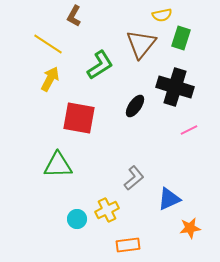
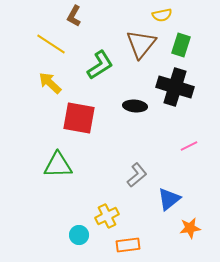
green rectangle: moved 7 px down
yellow line: moved 3 px right
yellow arrow: moved 4 px down; rotated 75 degrees counterclockwise
black ellipse: rotated 60 degrees clockwise
pink line: moved 16 px down
gray L-shape: moved 3 px right, 3 px up
blue triangle: rotated 15 degrees counterclockwise
yellow cross: moved 6 px down
cyan circle: moved 2 px right, 16 px down
